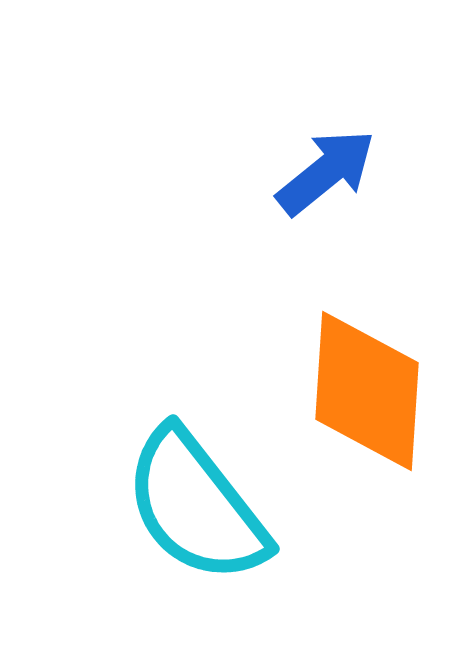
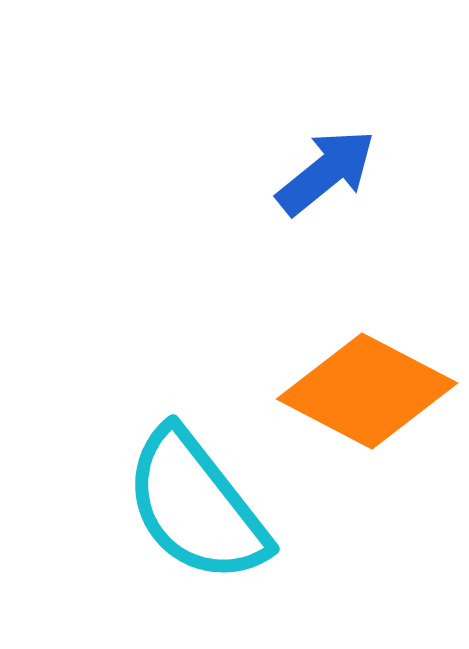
orange diamond: rotated 66 degrees counterclockwise
